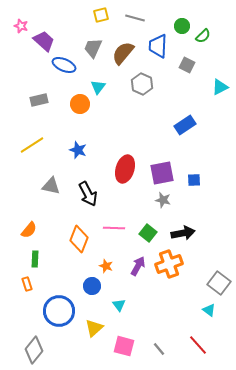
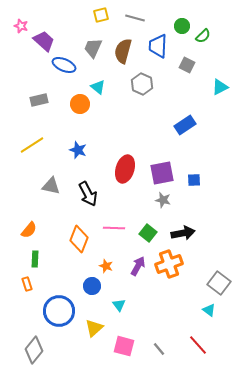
brown semicircle at (123, 53): moved 2 px up; rotated 25 degrees counterclockwise
cyan triangle at (98, 87): rotated 28 degrees counterclockwise
